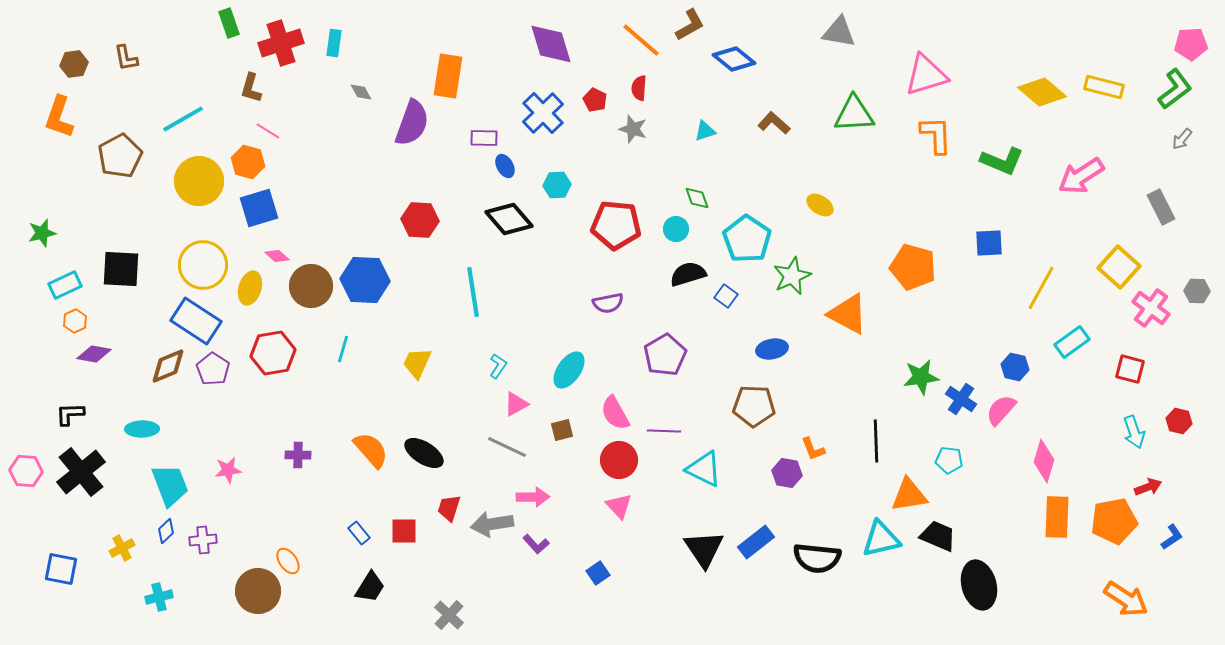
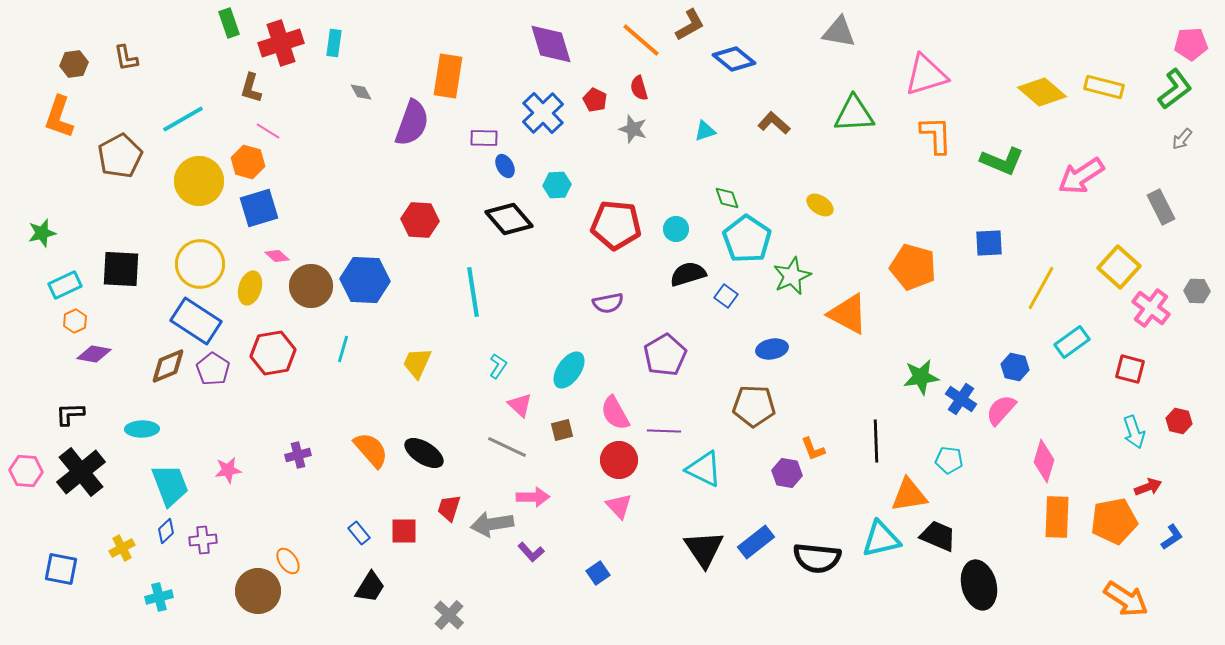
red semicircle at (639, 88): rotated 20 degrees counterclockwise
green diamond at (697, 198): moved 30 px right
yellow circle at (203, 265): moved 3 px left, 1 px up
pink triangle at (516, 404): moved 4 px right, 1 px down; rotated 48 degrees counterclockwise
purple cross at (298, 455): rotated 15 degrees counterclockwise
purple L-shape at (536, 544): moved 5 px left, 8 px down
